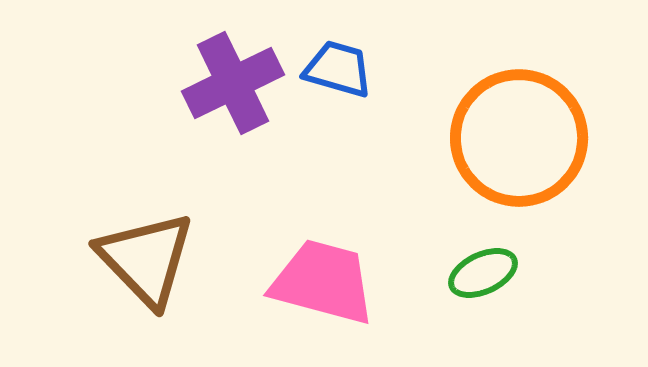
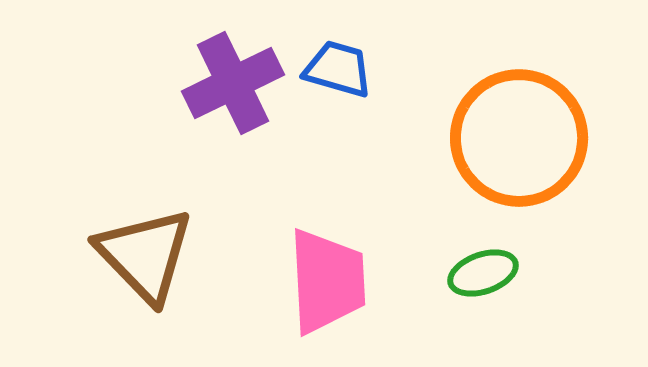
brown triangle: moved 1 px left, 4 px up
green ellipse: rotated 6 degrees clockwise
pink trapezoid: moved 4 px right, 1 px up; rotated 72 degrees clockwise
